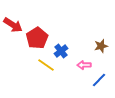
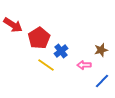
red pentagon: moved 2 px right
brown star: moved 4 px down
blue line: moved 3 px right, 1 px down
